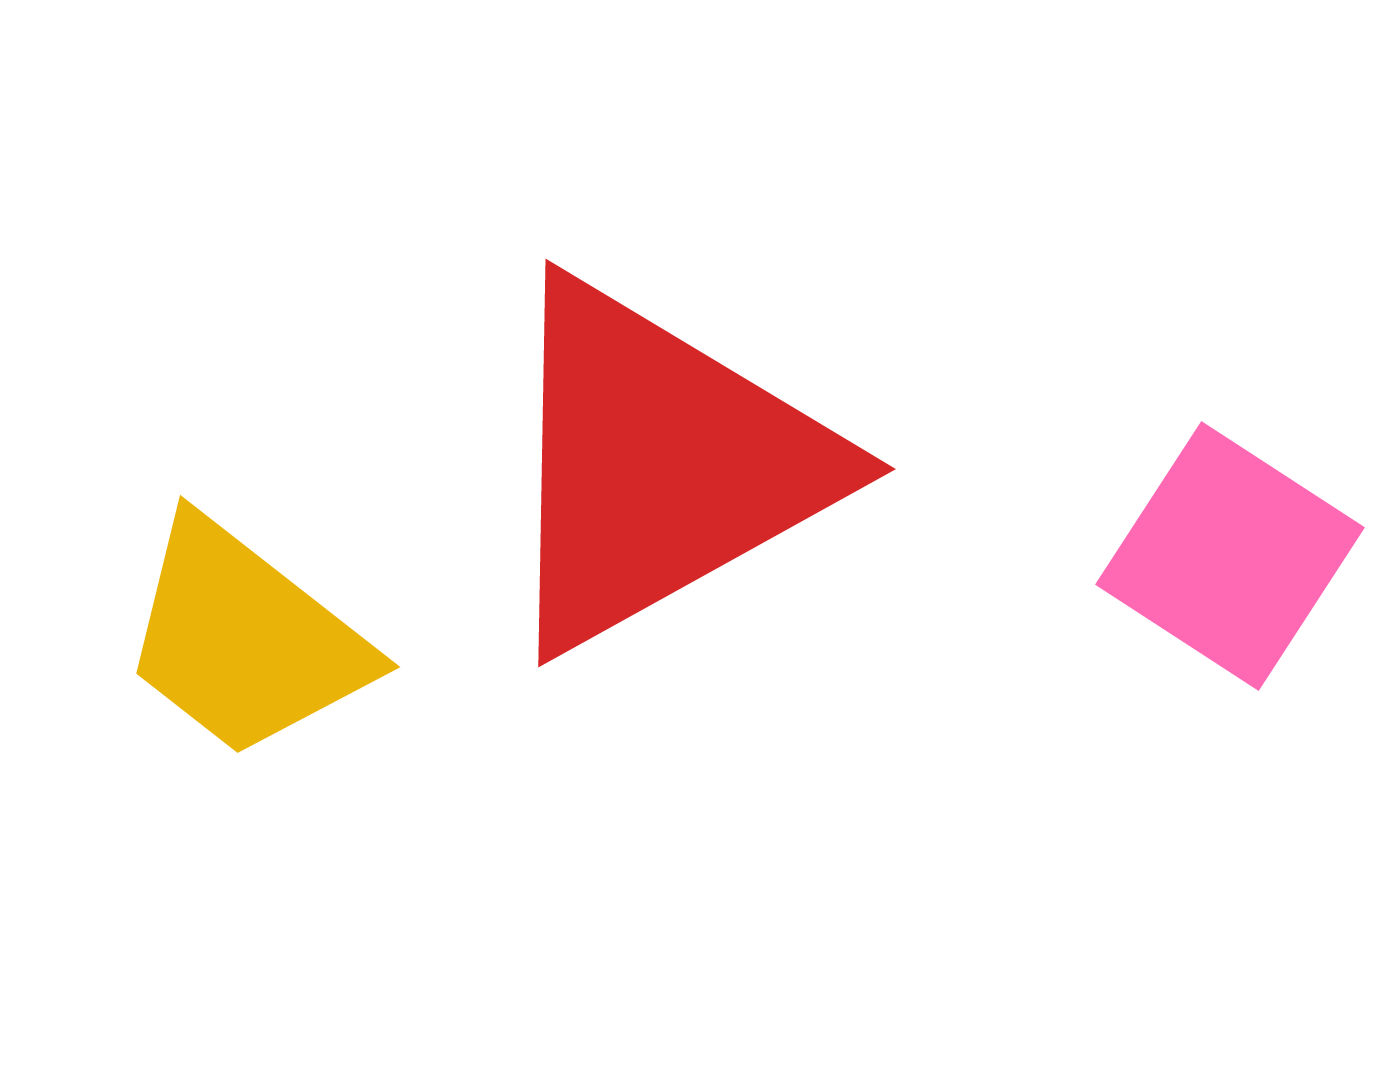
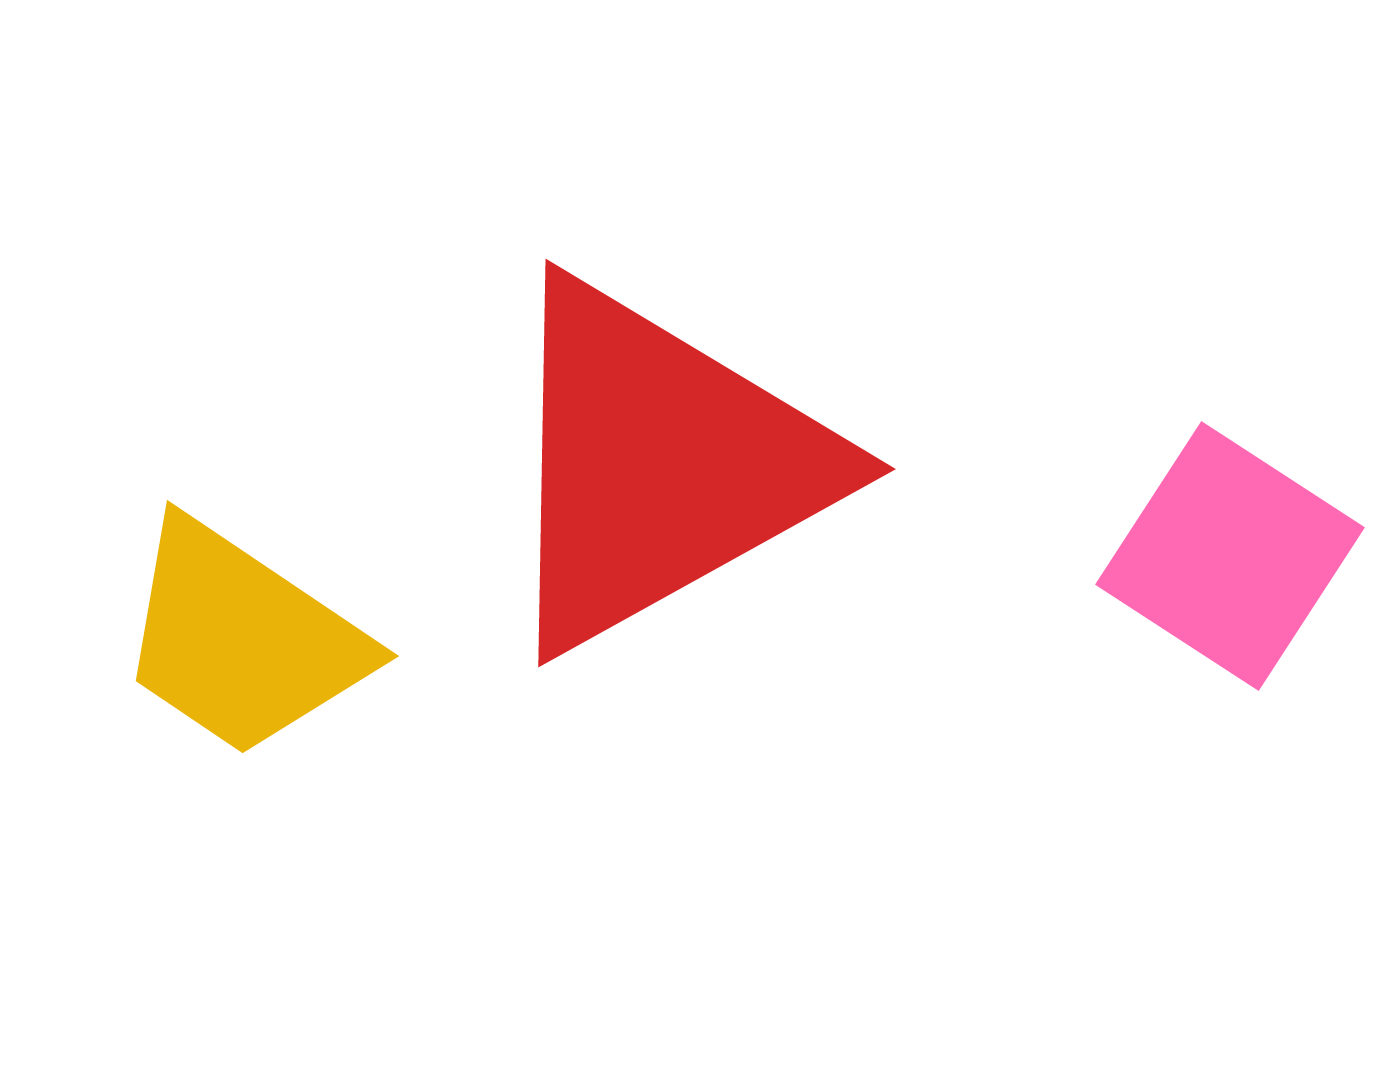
yellow trapezoid: moved 3 px left; rotated 4 degrees counterclockwise
